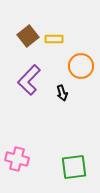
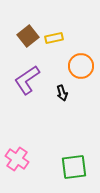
yellow rectangle: moved 1 px up; rotated 12 degrees counterclockwise
purple L-shape: moved 2 px left; rotated 12 degrees clockwise
pink cross: rotated 20 degrees clockwise
